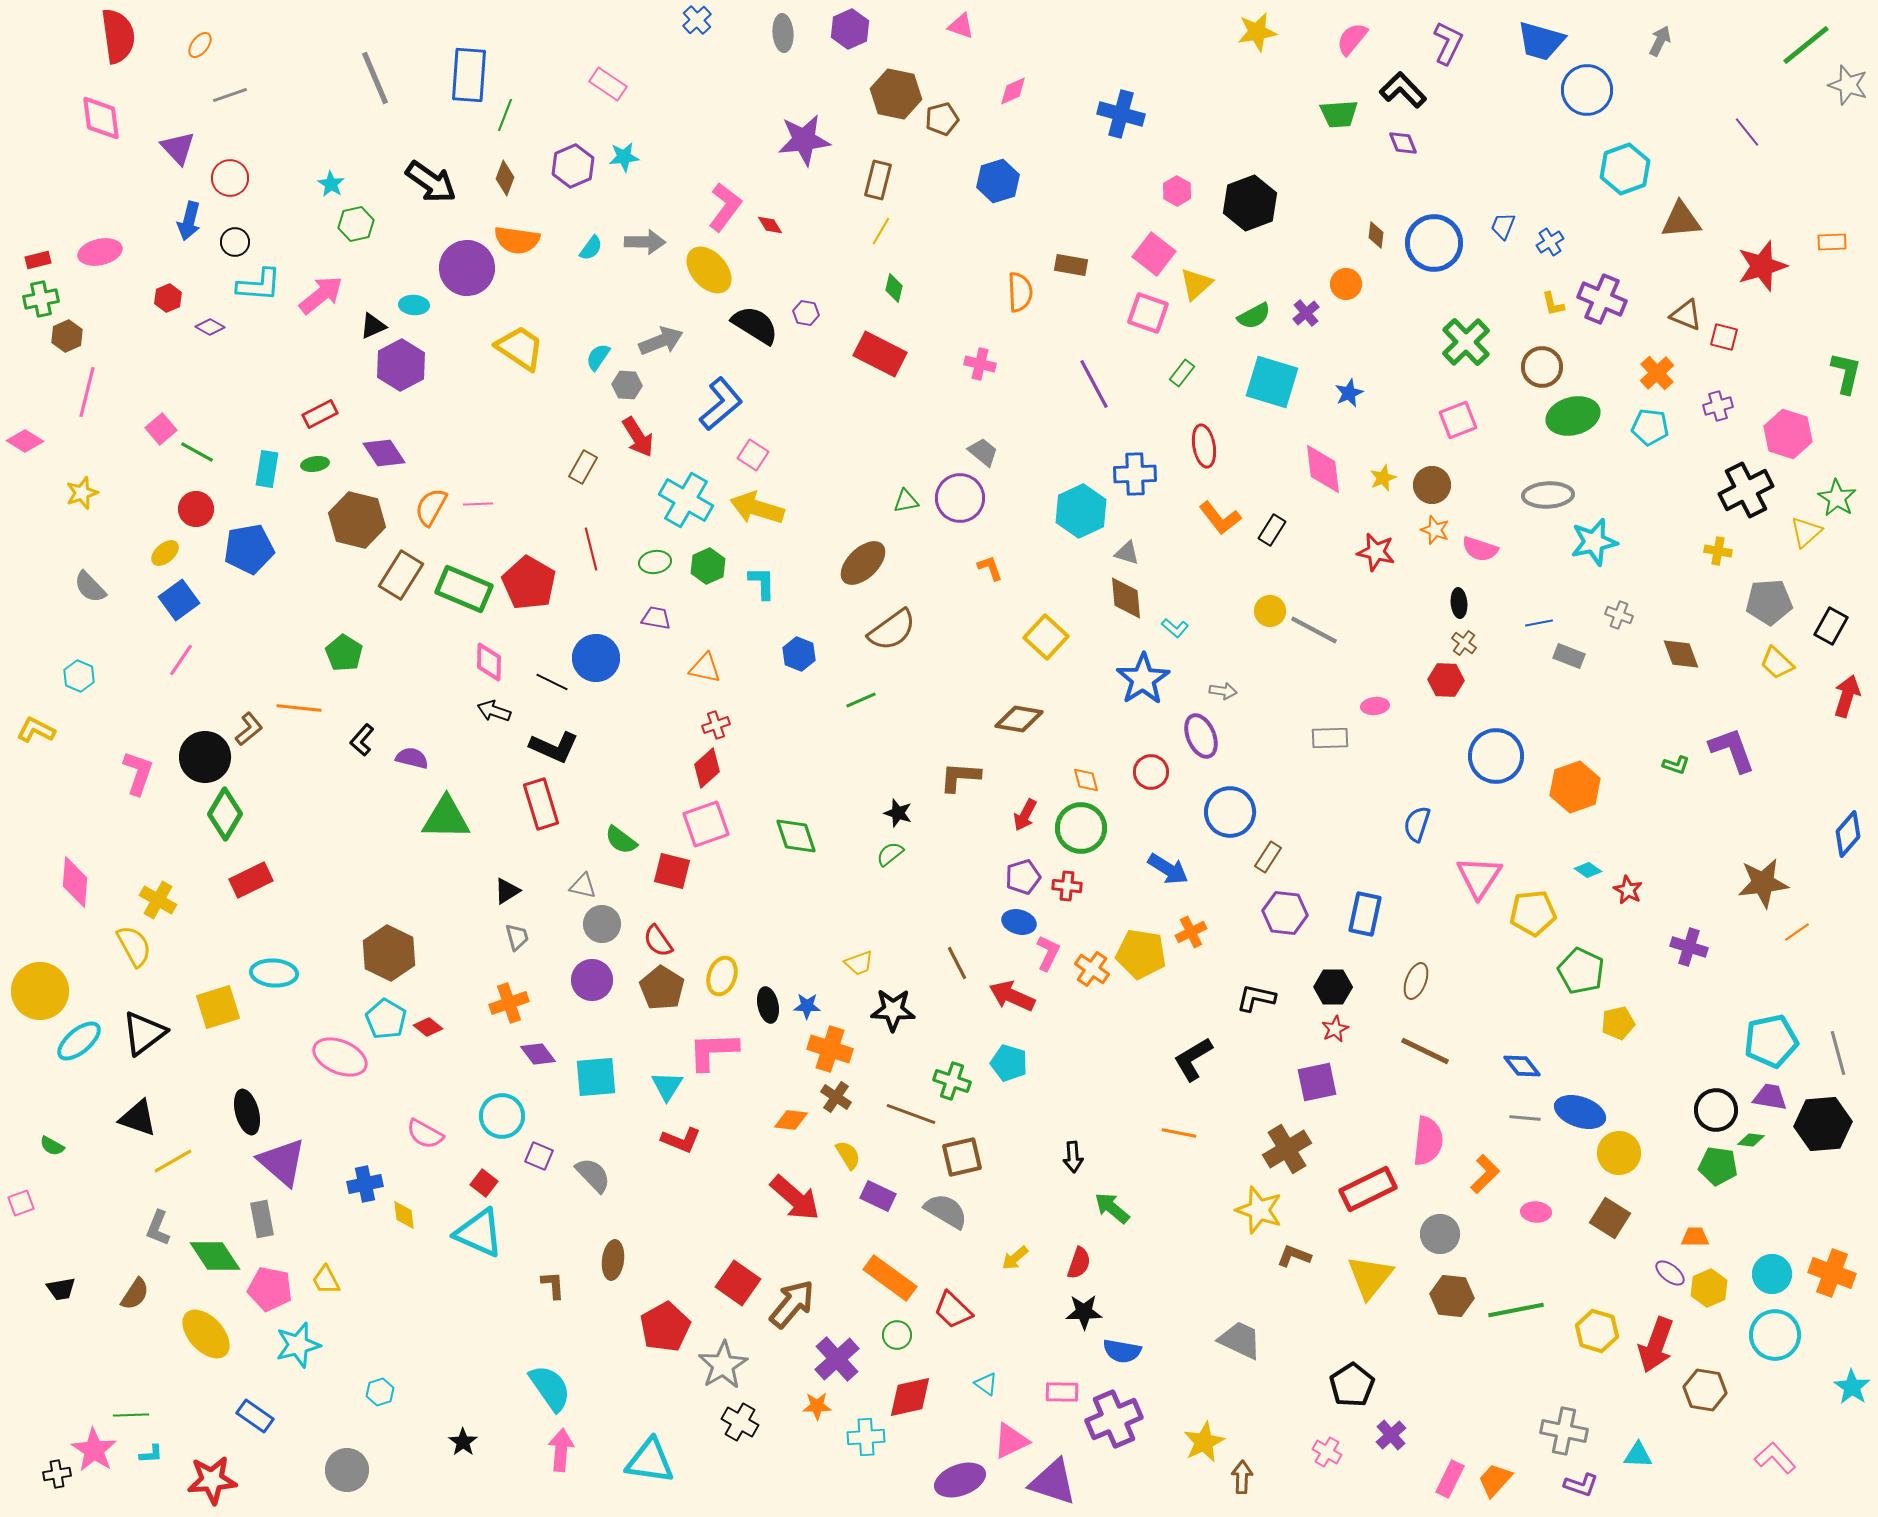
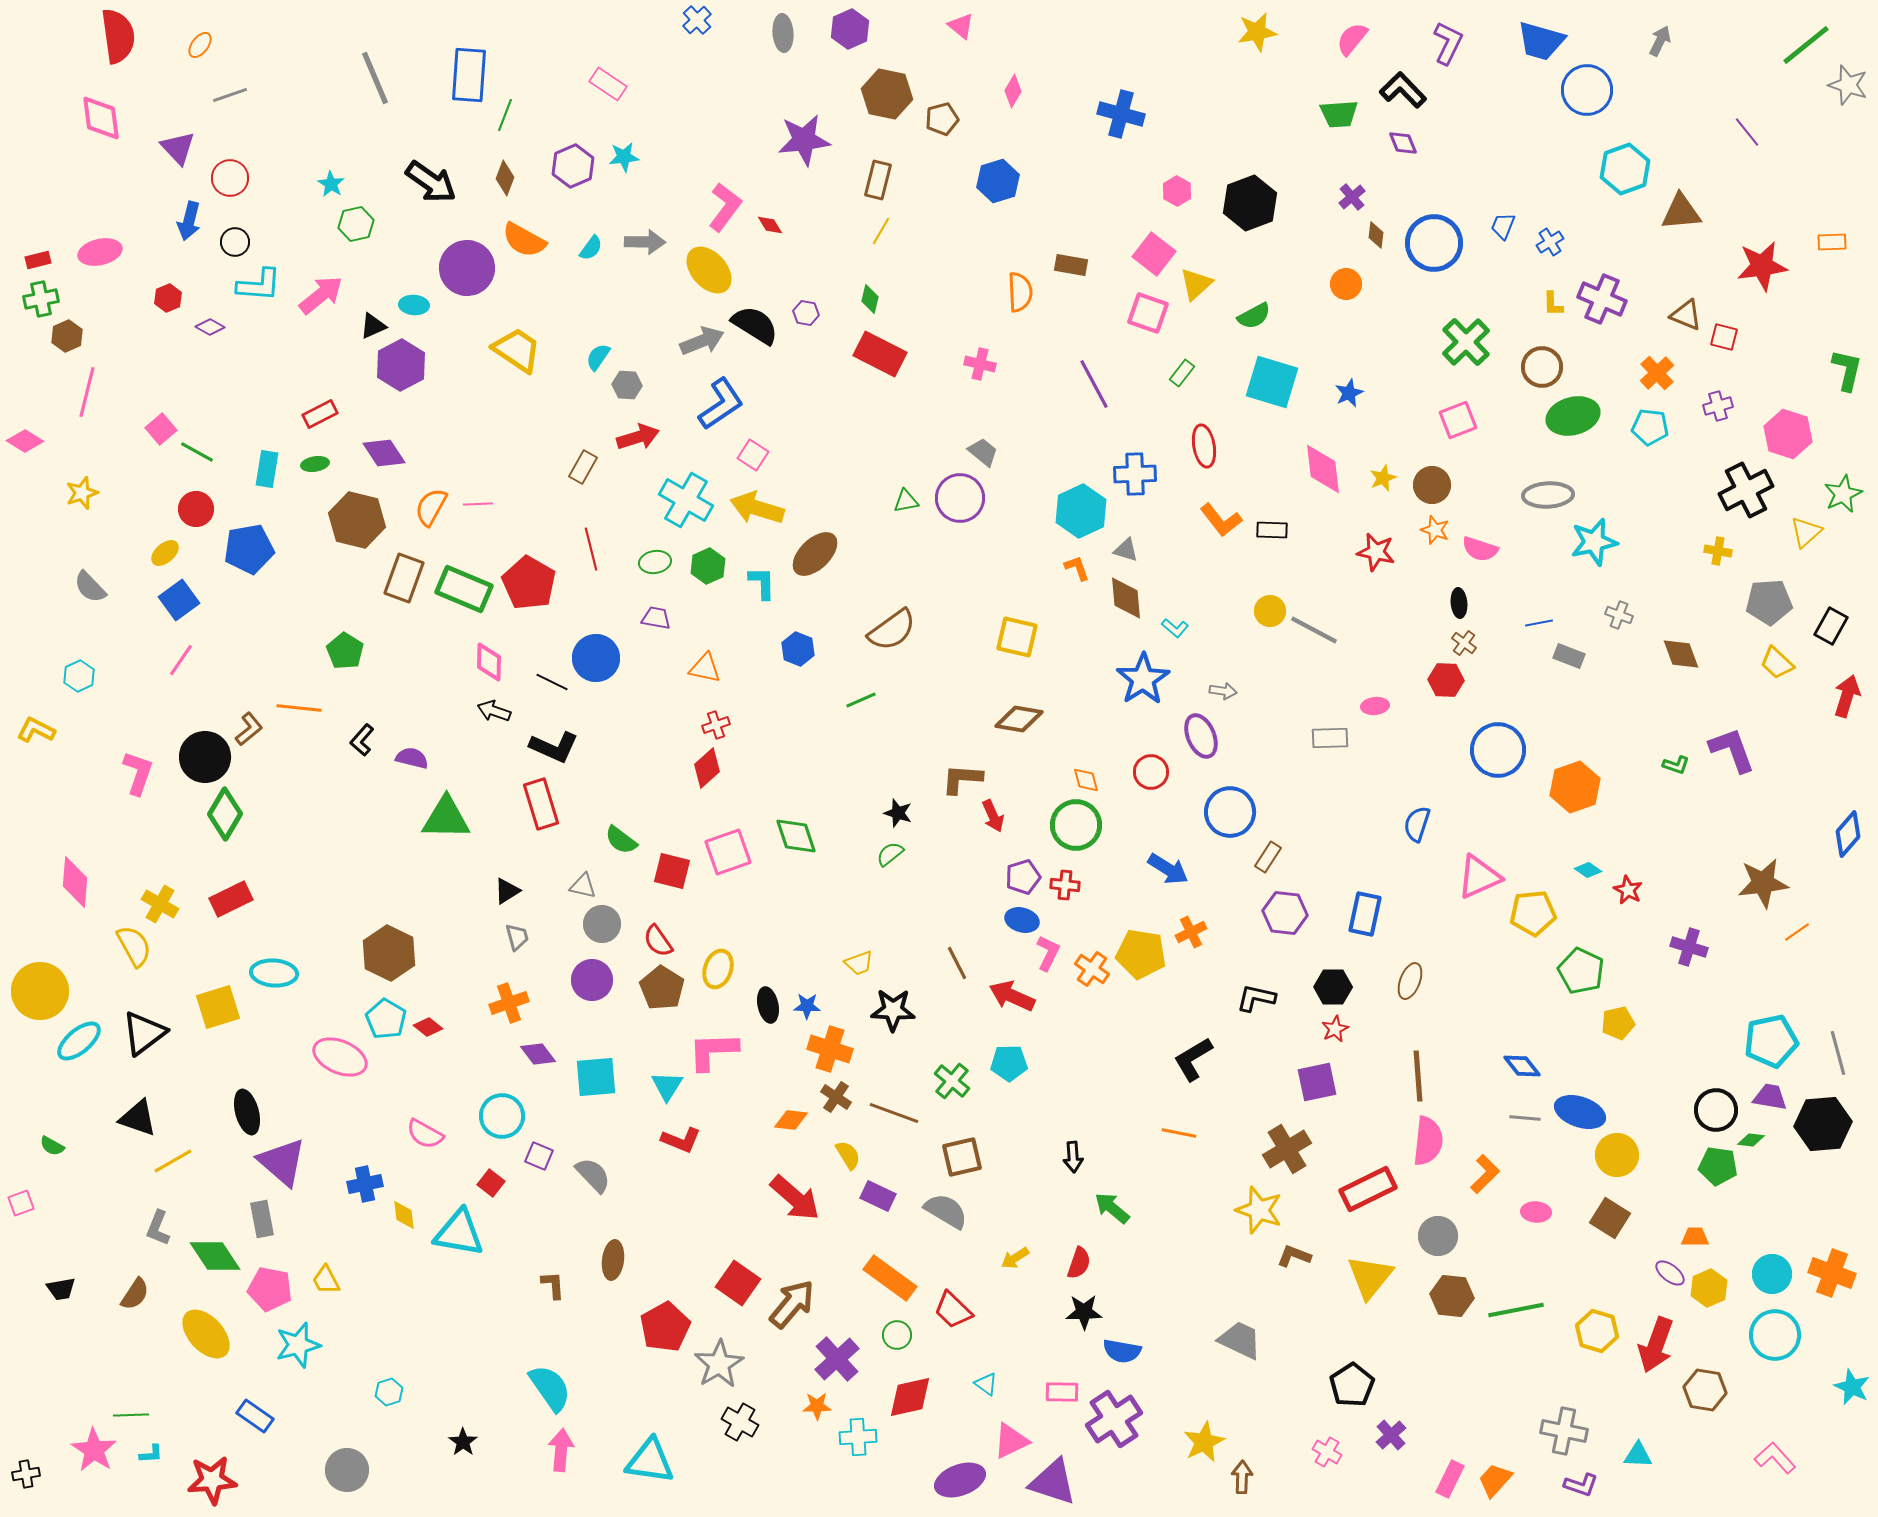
pink triangle at (961, 26): rotated 20 degrees clockwise
pink diamond at (1013, 91): rotated 36 degrees counterclockwise
brown hexagon at (896, 94): moved 9 px left
brown triangle at (1681, 220): moved 8 px up
orange semicircle at (517, 240): moved 7 px right; rotated 21 degrees clockwise
red star at (1762, 266): rotated 9 degrees clockwise
green diamond at (894, 288): moved 24 px left, 11 px down
yellow L-shape at (1553, 304): rotated 12 degrees clockwise
purple cross at (1306, 313): moved 46 px right, 116 px up
gray arrow at (661, 341): moved 41 px right
yellow trapezoid at (520, 348): moved 3 px left, 2 px down
green L-shape at (1846, 373): moved 1 px right, 3 px up
blue L-shape at (721, 404): rotated 6 degrees clockwise
red arrow at (638, 437): rotated 75 degrees counterclockwise
green star at (1837, 498): moved 6 px right, 4 px up; rotated 15 degrees clockwise
orange L-shape at (1220, 518): moved 1 px right, 2 px down
black rectangle at (1272, 530): rotated 60 degrees clockwise
gray triangle at (1127, 553): moved 1 px left, 3 px up
brown ellipse at (863, 563): moved 48 px left, 9 px up
orange L-shape at (990, 568): moved 87 px right
brown rectangle at (401, 575): moved 3 px right, 3 px down; rotated 12 degrees counterclockwise
yellow square at (1046, 637): moved 29 px left; rotated 30 degrees counterclockwise
green pentagon at (344, 653): moved 1 px right, 2 px up
blue hexagon at (799, 654): moved 1 px left, 5 px up
cyan hexagon at (79, 676): rotated 12 degrees clockwise
blue circle at (1496, 756): moved 2 px right, 6 px up
brown L-shape at (960, 777): moved 2 px right, 2 px down
red arrow at (1025, 815): moved 32 px left, 1 px down; rotated 52 degrees counterclockwise
pink square at (706, 824): moved 22 px right, 28 px down
green circle at (1081, 828): moved 5 px left, 3 px up
pink triangle at (1479, 877): rotated 33 degrees clockwise
red rectangle at (251, 880): moved 20 px left, 19 px down
red cross at (1067, 886): moved 2 px left, 1 px up
yellow cross at (158, 900): moved 2 px right, 4 px down
blue ellipse at (1019, 922): moved 3 px right, 2 px up
yellow ellipse at (722, 976): moved 4 px left, 7 px up
brown ellipse at (1416, 981): moved 6 px left
brown line at (1425, 1051): moved 7 px left, 25 px down; rotated 60 degrees clockwise
cyan pentagon at (1009, 1063): rotated 18 degrees counterclockwise
green cross at (952, 1081): rotated 21 degrees clockwise
brown line at (911, 1114): moved 17 px left, 1 px up
yellow circle at (1619, 1153): moved 2 px left, 2 px down
red square at (484, 1183): moved 7 px right
cyan triangle at (479, 1233): moved 20 px left; rotated 14 degrees counterclockwise
gray circle at (1440, 1234): moved 2 px left, 2 px down
yellow arrow at (1015, 1258): rotated 8 degrees clockwise
gray star at (723, 1365): moved 4 px left, 1 px up
cyan star at (1852, 1387): rotated 9 degrees counterclockwise
cyan hexagon at (380, 1392): moved 9 px right
purple cross at (1114, 1419): rotated 10 degrees counterclockwise
cyan cross at (866, 1437): moved 8 px left
black cross at (57, 1474): moved 31 px left
